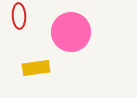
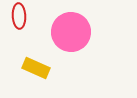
yellow rectangle: rotated 32 degrees clockwise
